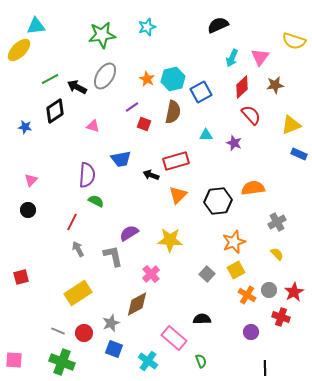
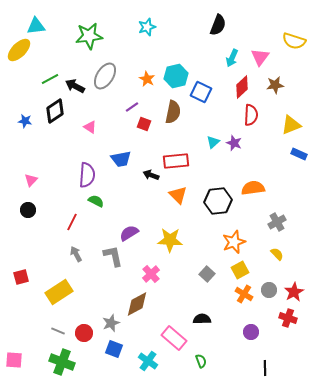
black semicircle at (218, 25): rotated 135 degrees clockwise
green star at (102, 35): moved 13 px left, 1 px down
cyan hexagon at (173, 79): moved 3 px right, 3 px up
black arrow at (77, 87): moved 2 px left, 1 px up
blue square at (201, 92): rotated 35 degrees counterclockwise
red semicircle at (251, 115): rotated 45 degrees clockwise
pink triangle at (93, 126): moved 3 px left, 1 px down; rotated 16 degrees clockwise
blue star at (25, 127): moved 6 px up
cyan triangle at (206, 135): moved 7 px right, 7 px down; rotated 40 degrees counterclockwise
red rectangle at (176, 161): rotated 10 degrees clockwise
orange triangle at (178, 195): rotated 30 degrees counterclockwise
gray arrow at (78, 249): moved 2 px left, 5 px down
yellow square at (236, 270): moved 4 px right
yellow rectangle at (78, 293): moved 19 px left, 1 px up
orange cross at (247, 295): moved 3 px left, 1 px up
red cross at (281, 317): moved 7 px right, 1 px down
